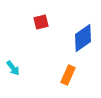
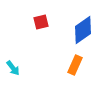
blue diamond: moved 8 px up
orange rectangle: moved 7 px right, 10 px up
